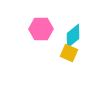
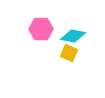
cyan diamond: rotated 50 degrees clockwise
